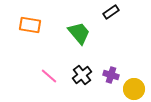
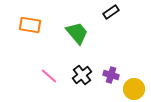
green trapezoid: moved 2 px left
